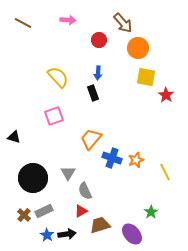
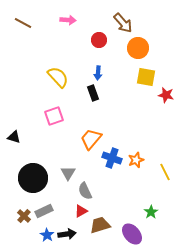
red star: rotated 21 degrees counterclockwise
brown cross: moved 1 px down
